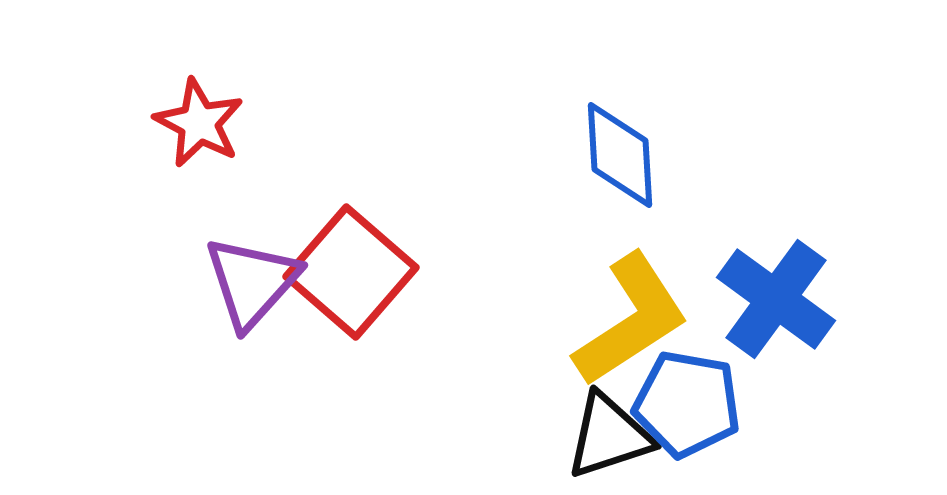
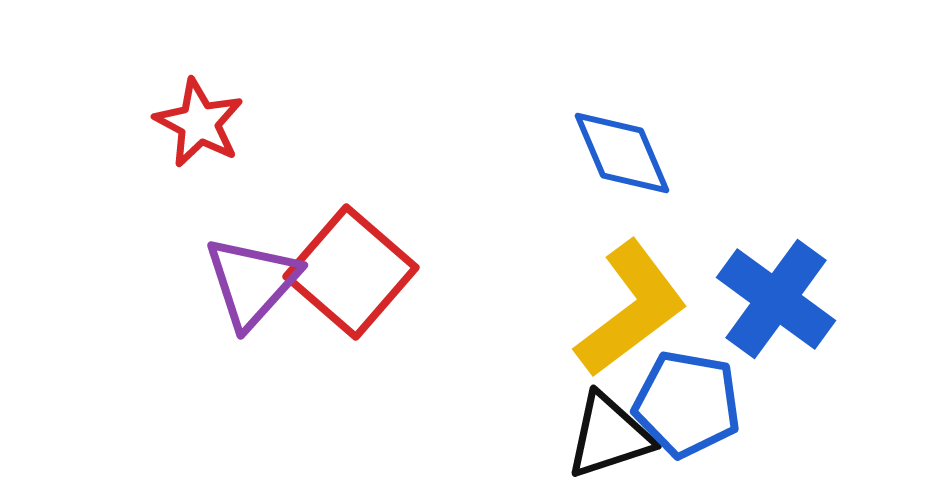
blue diamond: moved 2 px right, 2 px up; rotated 20 degrees counterclockwise
yellow L-shape: moved 11 px up; rotated 4 degrees counterclockwise
